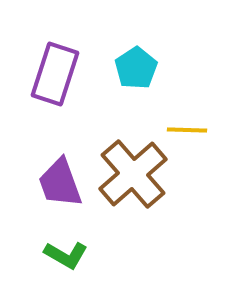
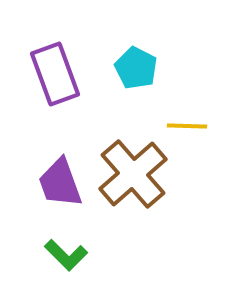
cyan pentagon: rotated 12 degrees counterclockwise
purple rectangle: rotated 38 degrees counterclockwise
yellow line: moved 4 px up
green L-shape: rotated 15 degrees clockwise
